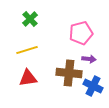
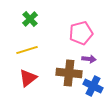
red triangle: rotated 30 degrees counterclockwise
